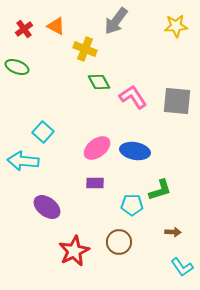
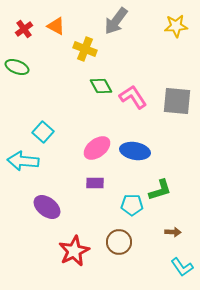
green diamond: moved 2 px right, 4 px down
